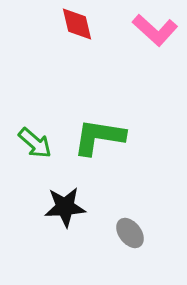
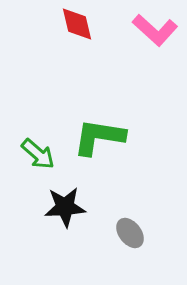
green arrow: moved 3 px right, 11 px down
